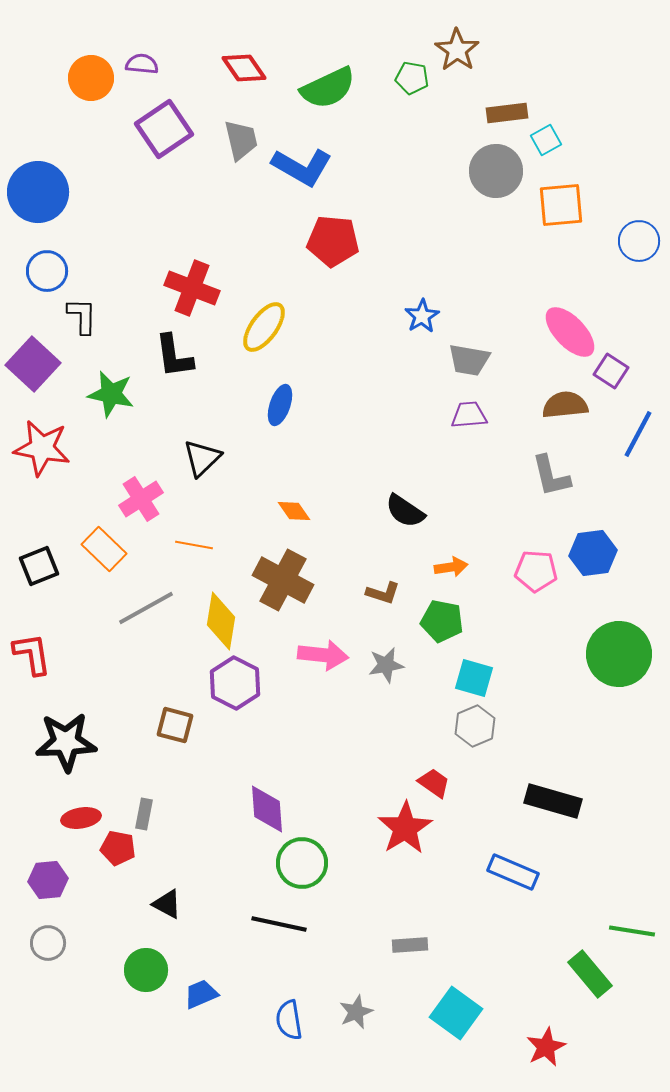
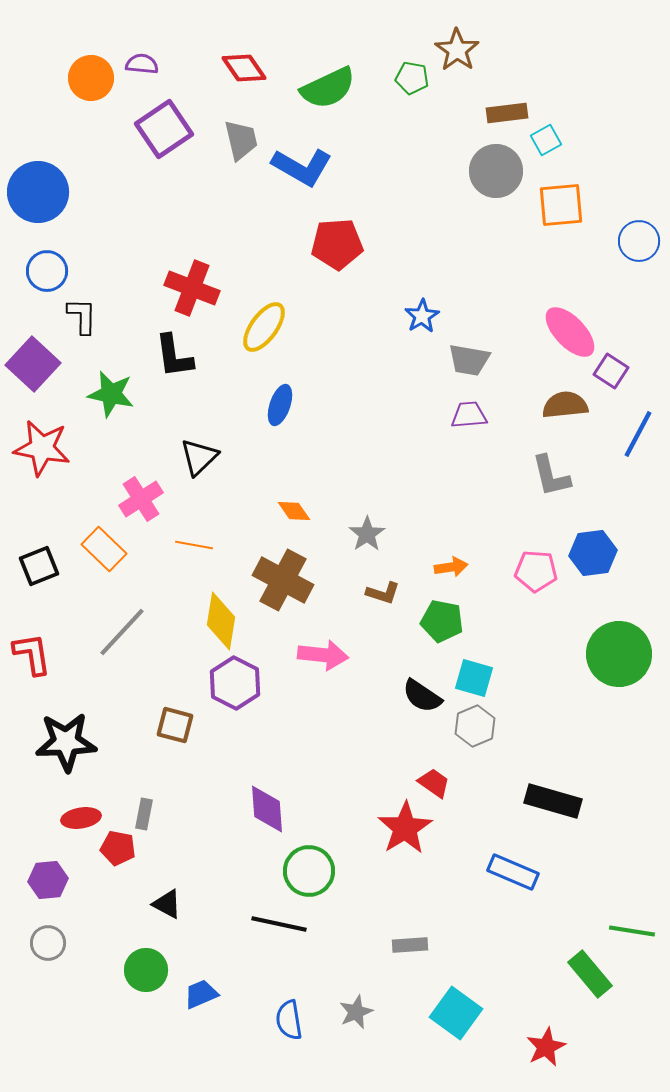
red pentagon at (333, 241): moved 4 px right, 3 px down; rotated 9 degrees counterclockwise
black triangle at (202, 458): moved 3 px left, 1 px up
black semicircle at (405, 511): moved 17 px right, 185 px down
gray line at (146, 608): moved 24 px left, 24 px down; rotated 18 degrees counterclockwise
gray star at (386, 665): moved 19 px left, 131 px up; rotated 24 degrees counterclockwise
green circle at (302, 863): moved 7 px right, 8 px down
